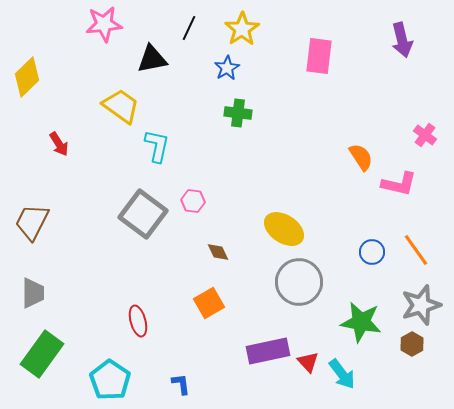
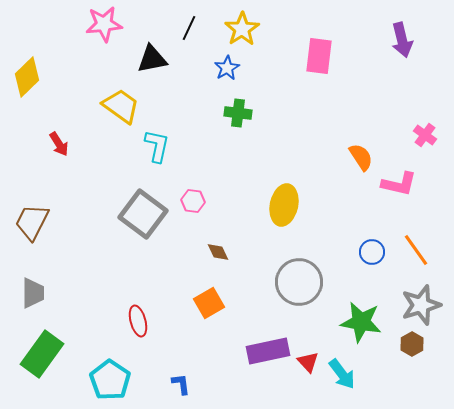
yellow ellipse: moved 24 px up; rotated 69 degrees clockwise
